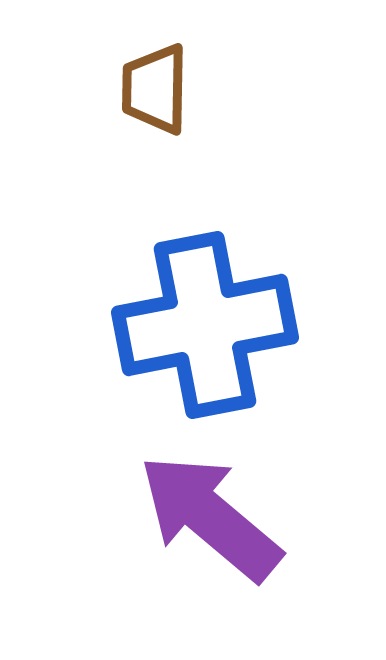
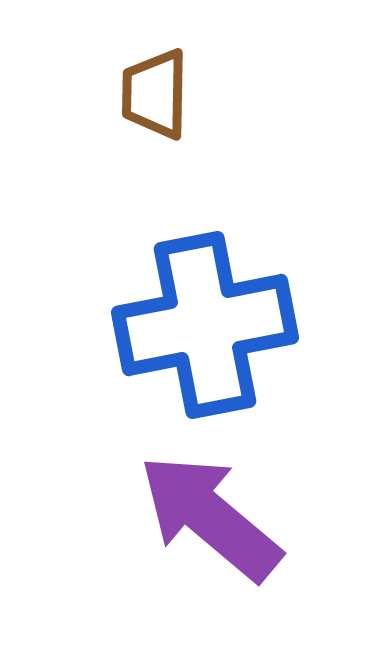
brown trapezoid: moved 5 px down
